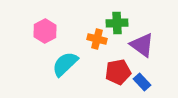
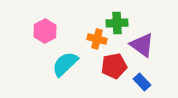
red pentagon: moved 4 px left, 6 px up
